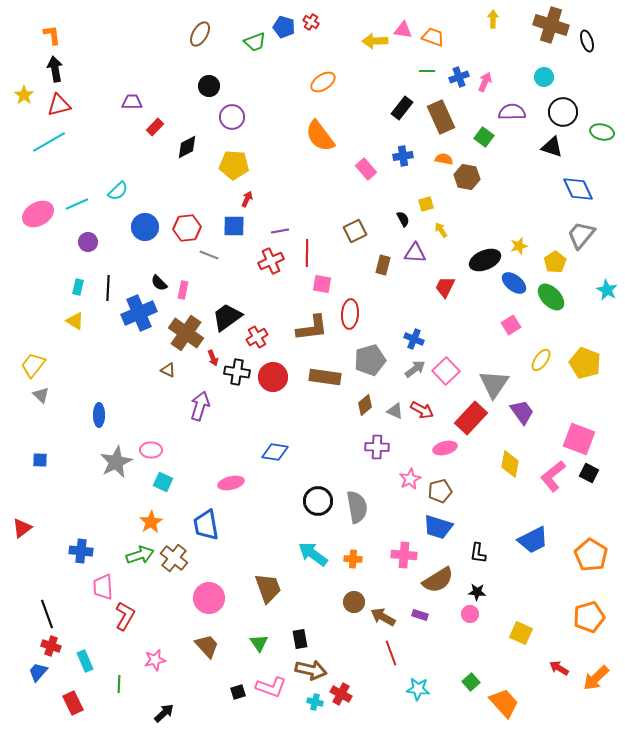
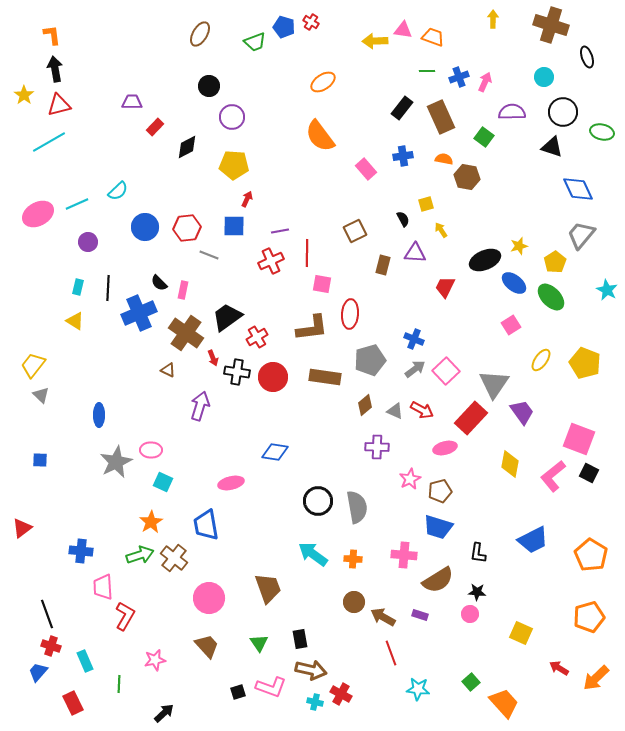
black ellipse at (587, 41): moved 16 px down
